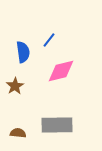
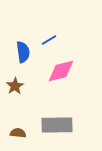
blue line: rotated 21 degrees clockwise
